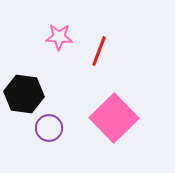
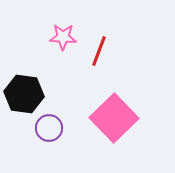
pink star: moved 4 px right
